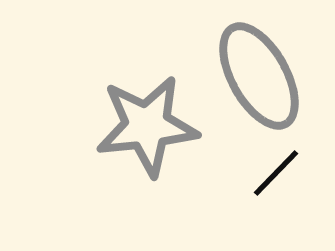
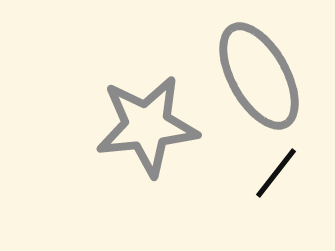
black line: rotated 6 degrees counterclockwise
